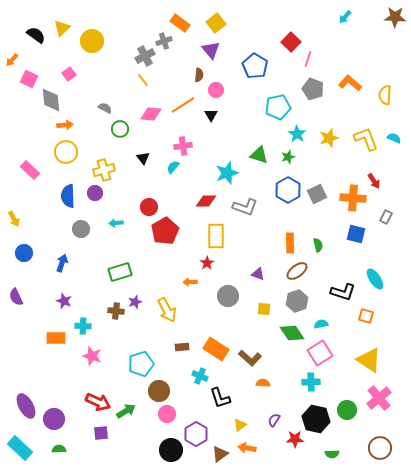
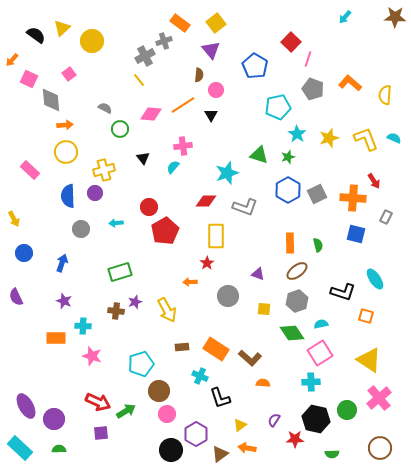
yellow line at (143, 80): moved 4 px left
